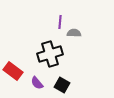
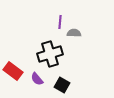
purple semicircle: moved 4 px up
